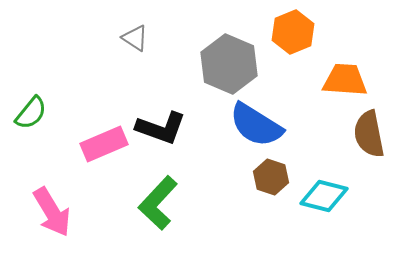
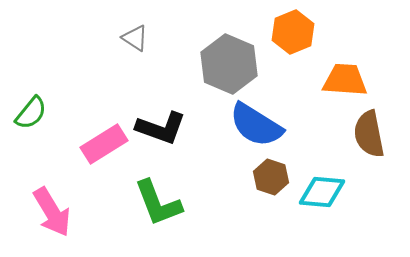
pink rectangle: rotated 9 degrees counterclockwise
cyan diamond: moved 2 px left, 4 px up; rotated 9 degrees counterclockwise
green L-shape: rotated 64 degrees counterclockwise
